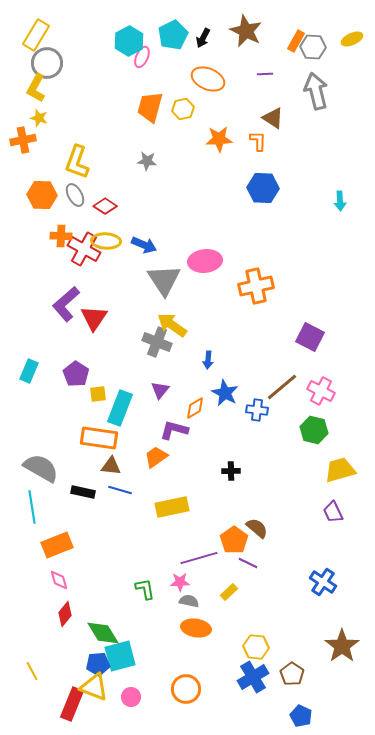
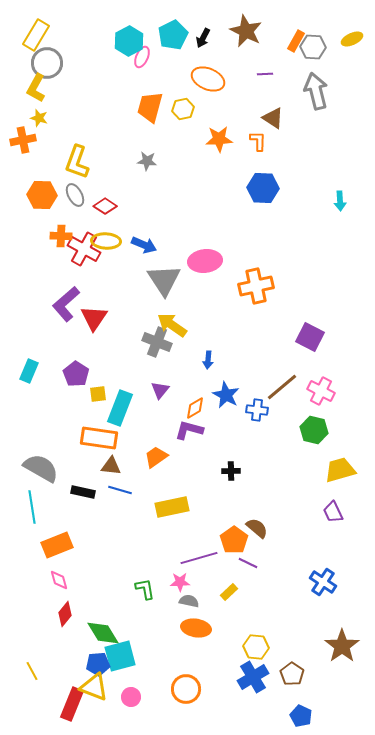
blue star at (225, 393): moved 1 px right, 2 px down
purple L-shape at (174, 430): moved 15 px right
